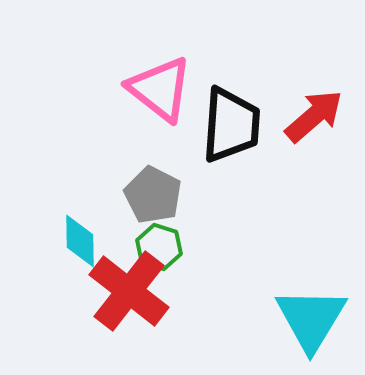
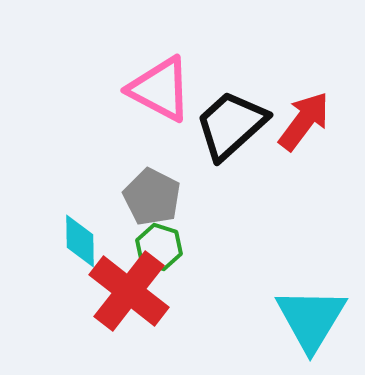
pink triangle: rotated 10 degrees counterclockwise
red arrow: moved 10 px left, 5 px down; rotated 12 degrees counterclockwise
black trapezoid: rotated 136 degrees counterclockwise
gray pentagon: moved 1 px left, 2 px down
